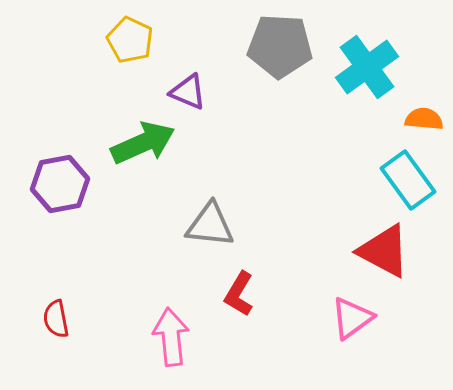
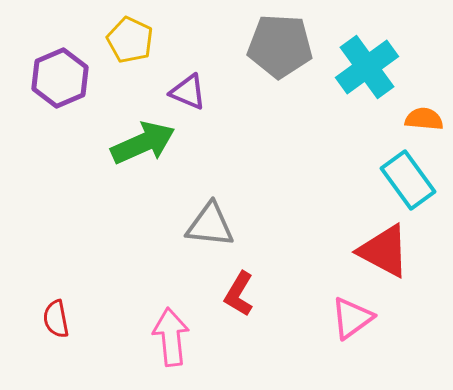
purple hexagon: moved 106 px up; rotated 12 degrees counterclockwise
